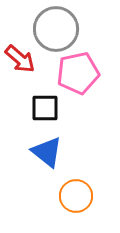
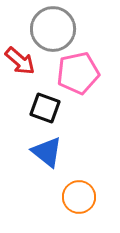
gray circle: moved 3 px left
red arrow: moved 2 px down
black square: rotated 20 degrees clockwise
orange circle: moved 3 px right, 1 px down
